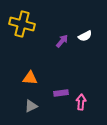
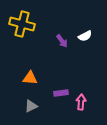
purple arrow: rotated 104 degrees clockwise
